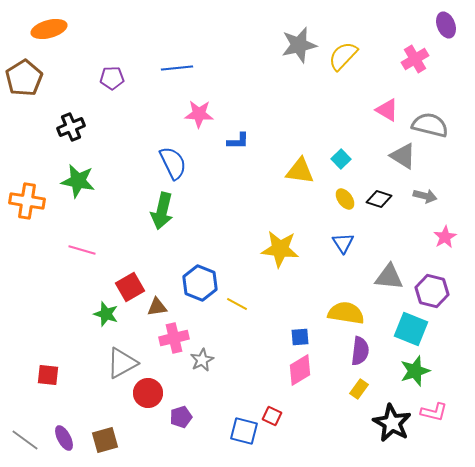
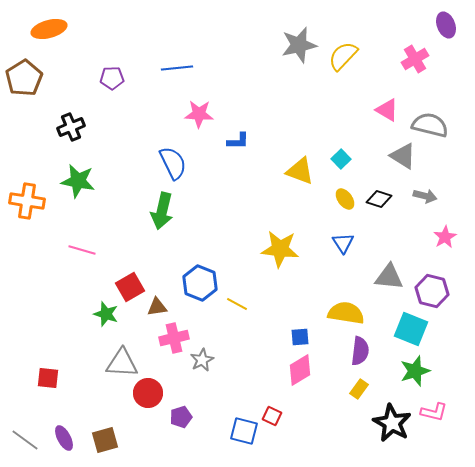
yellow triangle at (300, 171): rotated 12 degrees clockwise
gray triangle at (122, 363): rotated 32 degrees clockwise
red square at (48, 375): moved 3 px down
